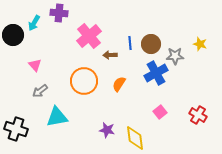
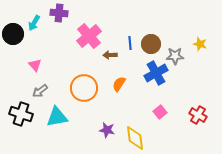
black circle: moved 1 px up
orange circle: moved 7 px down
black cross: moved 5 px right, 15 px up
